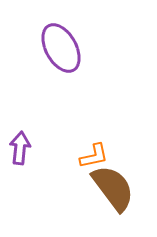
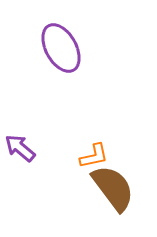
purple arrow: rotated 56 degrees counterclockwise
